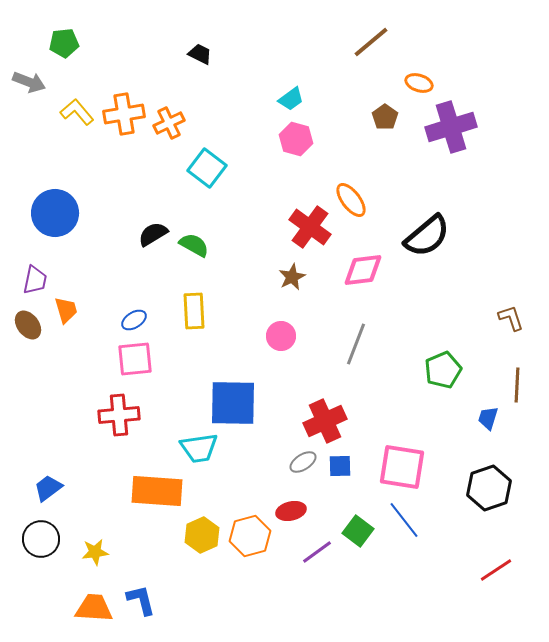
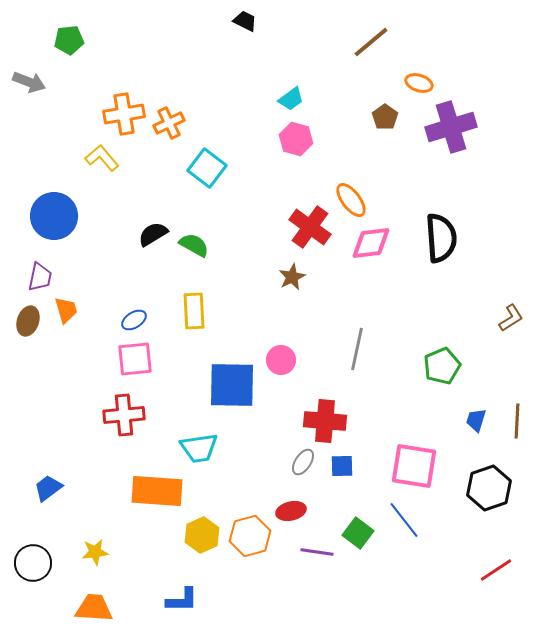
green pentagon at (64, 43): moved 5 px right, 3 px up
black trapezoid at (200, 54): moved 45 px right, 33 px up
yellow L-shape at (77, 112): moved 25 px right, 46 px down
blue circle at (55, 213): moved 1 px left, 3 px down
black semicircle at (427, 236): moved 14 px right, 2 px down; rotated 54 degrees counterclockwise
pink diamond at (363, 270): moved 8 px right, 27 px up
purple trapezoid at (35, 280): moved 5 px right, 3 px up
brown L-shape at (511, 318): rotated 76 degrees clockwise
brown ellipse at (28, 325): moved 4 px up; rotated 56 degrees clockwise
pink circle at (281, 336): moved 24 px down
gray line at (356, 344): moved 1 px right, 5 px down; rotated 9 degrees counterclockwise
green pentagon at (443, 370): moved 1 px left, 4 px up
brown line at (517, 385): moved 36 px down
blue square at (233, 403): moved 1 px left, 18 px up
red cross at (119, 415): moved 5 px right
blue trapezoid at (488, 418): moved 12 px left, 2 px down
red cross at (325, 421): rotated 30 degrees clockwise
gray ellipse at (303, 462): rotated 24 degrees counterclockwise
blue square at (340, 466): moved 2 px right
pink square at (402, 467): moved 12 px right, 1 px up
green square at (358, 531): moved 2 px down
black circle at (41, 539): moved 8 px left, 24 px down
purple line at (317, 552): rotated 44 degrees clockwise
blue L-shape at (141, 600): moved 41 px right; rotated 104 degrees clockwise
